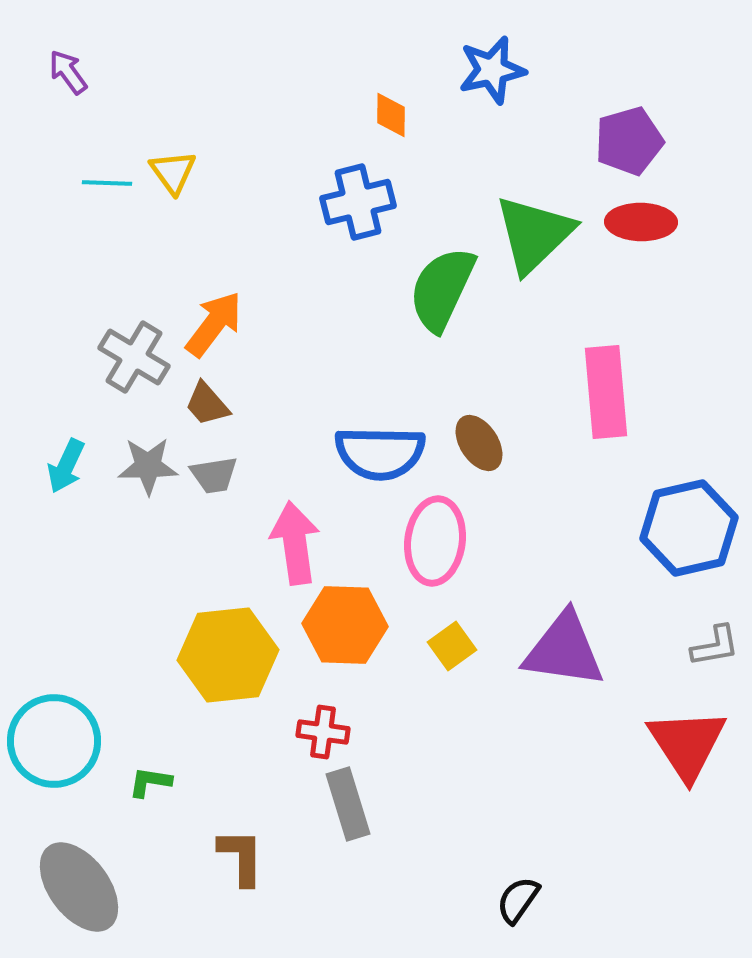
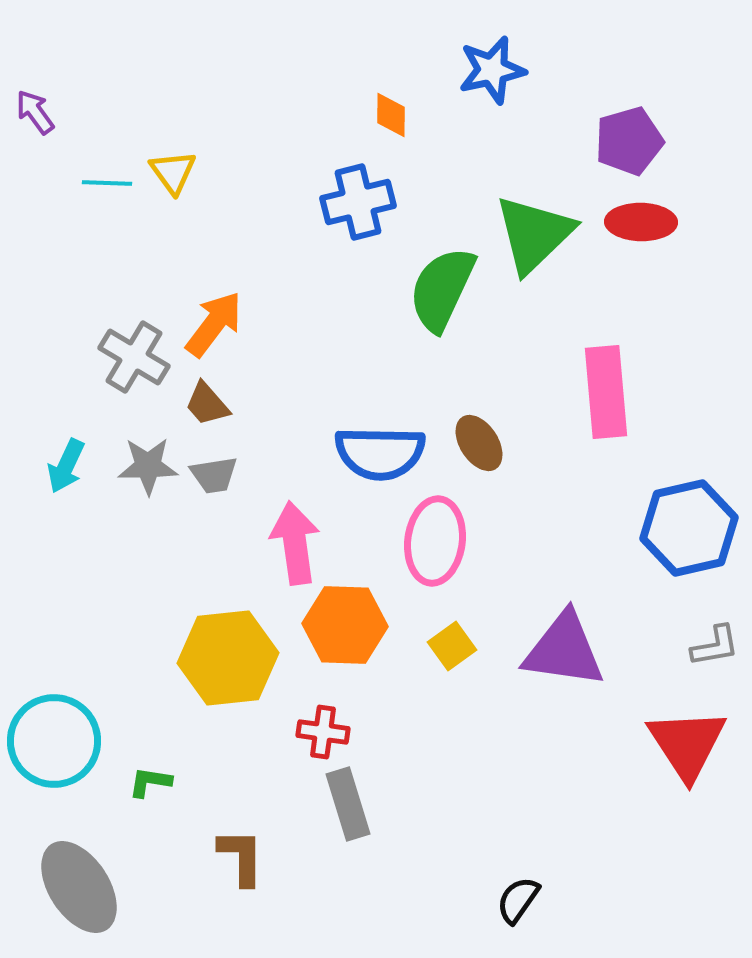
purple arrow: moved 33 px left, 40 px down
yellow hexagon: moved 3 px down
gray ellipse: rotated 4 degrees clockwise
